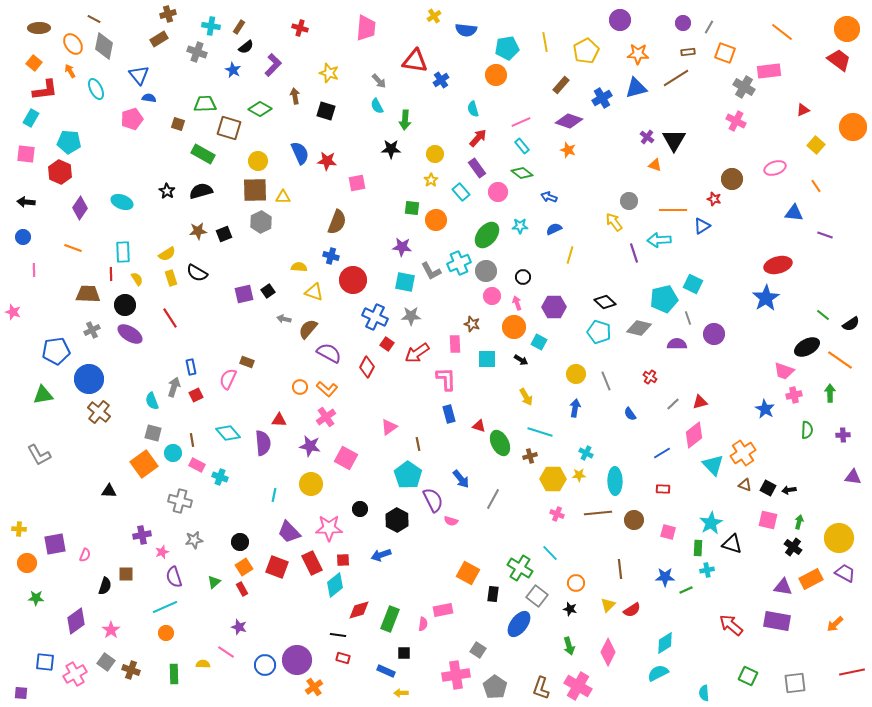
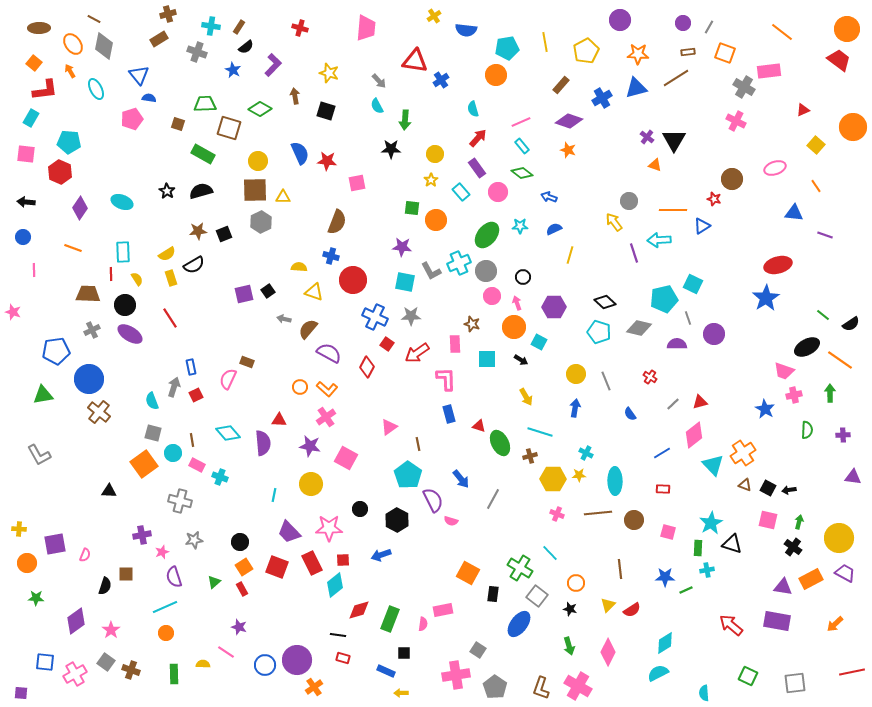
black semicircle at (197, 273): moved 3 px left, 8 px up; rotated 60 degrees counterclockwise
